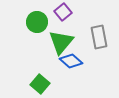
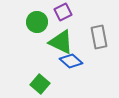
purple square: rotated 12 degrees clockwise
green triangle: rotated 44 degrees counterclockwise
